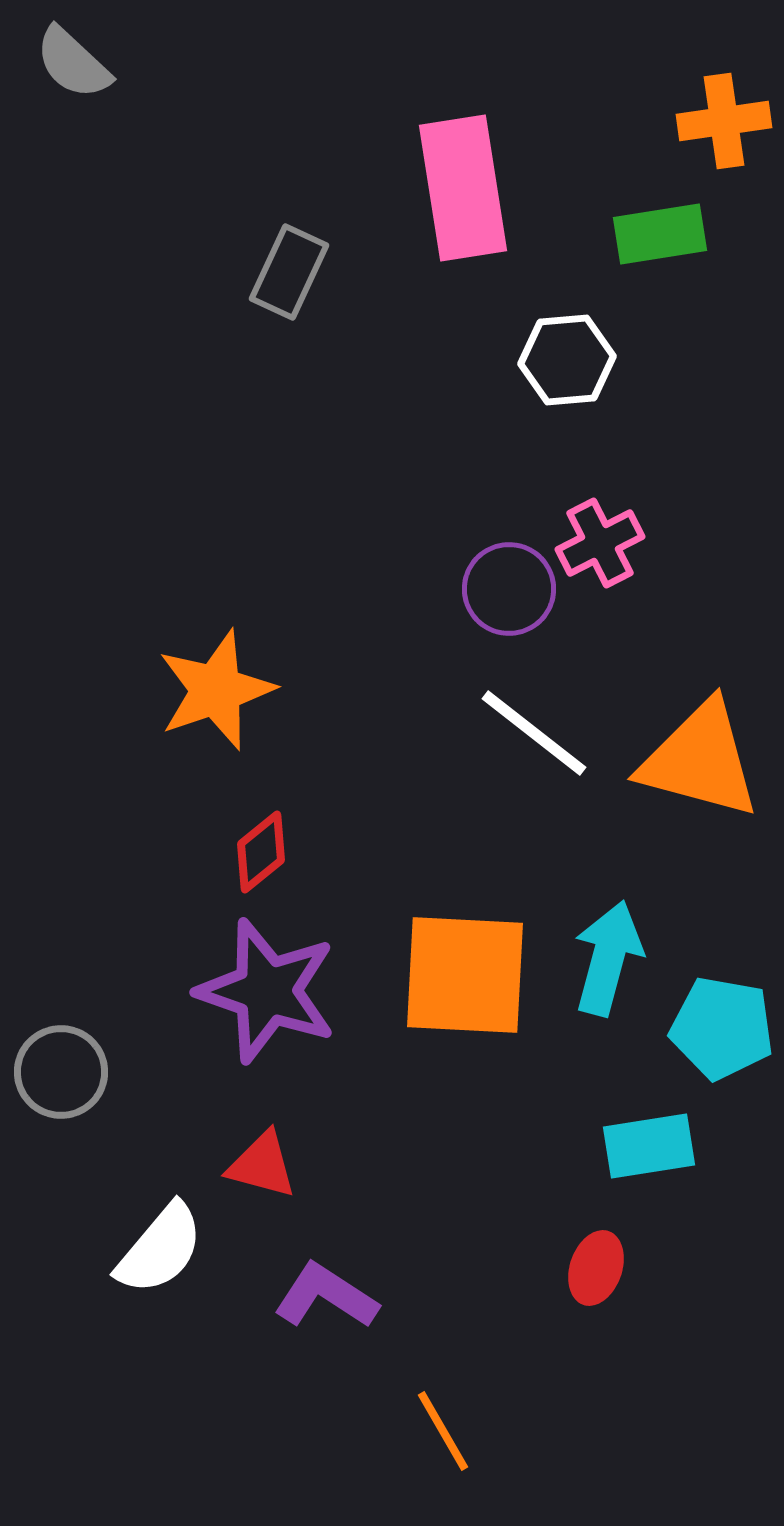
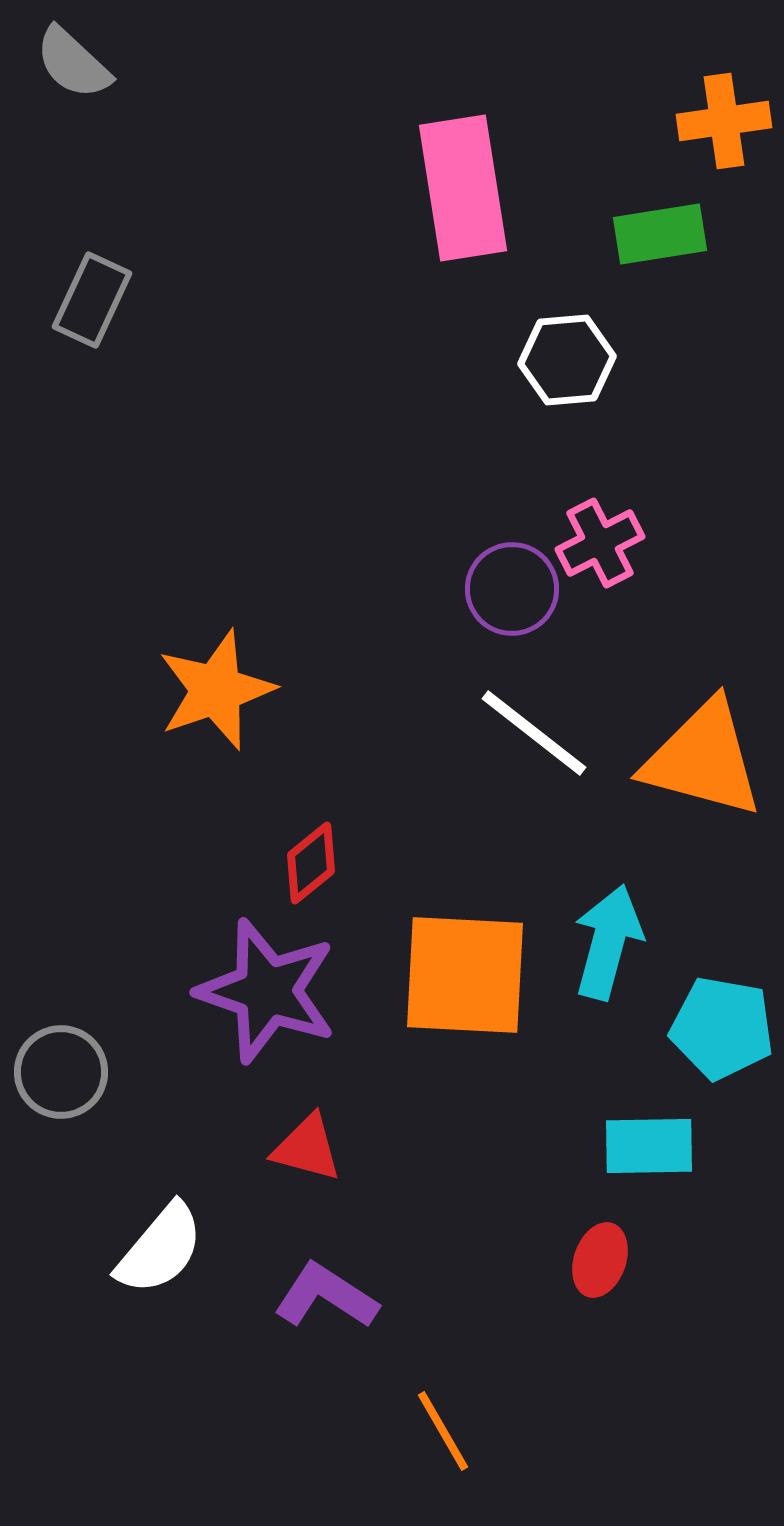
gray rectangle: moved 197 px left, 28 px down
purple circle: moved 3 px right
orange triangle: moved 3 px right, 1 px up
red diamond: moved 50 px right, 11 px down
cyan arrow: moved 16 px up
cyan rectangle: rotated 8 degrees clockwise
red triangle: moved 45 px right, 17 px up
red ellipse: moved 4 px right, 8 px up
